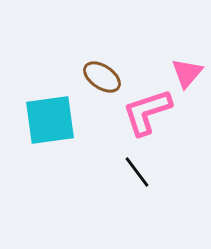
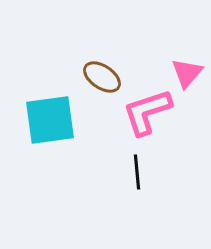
black line: rotated 32 degrees clockwise
